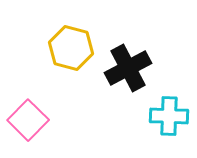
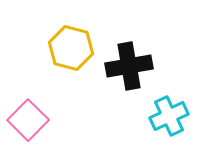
black cross: moved 1 px right, 2 px up; rotated 18 degrees clockwise
cyan cross: rotated 27 degrees counterclockwise
